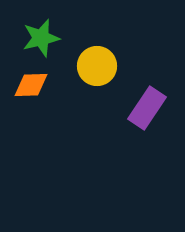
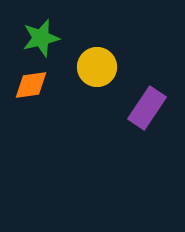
yellow circle: moved 1 px down
orange diamond: rotated 6 degrees counterclockwise
